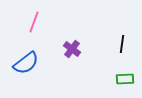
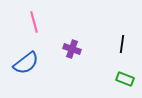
pink line: rotated 35 degrees counterclockwise
purple cross: rotated 18 degrees counterclockwise
green rectangle: rotated 24 degrees clockwise
